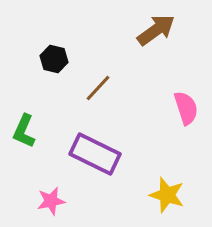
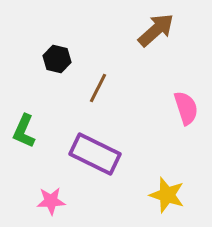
brown arrow: rotated 6 degrees counterclockwise
black hexagon: moved 3 px right
brown line: rotated 16 degrees counterclockwise
pink star: rotated 8 degrees clockwise
